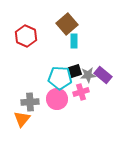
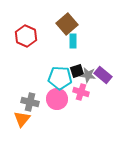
cyan rectangle: moved 1 px left
black square: moved 2 px right
gray star: rotated 14 degrees clockwise
pink cross: rotated 35 degrees clockwise
gray cross: rotated 18 degrees clockwise
